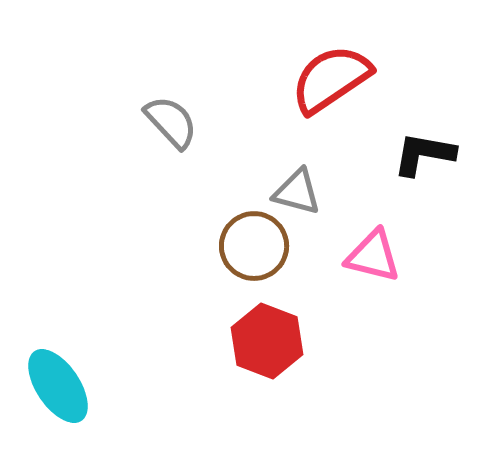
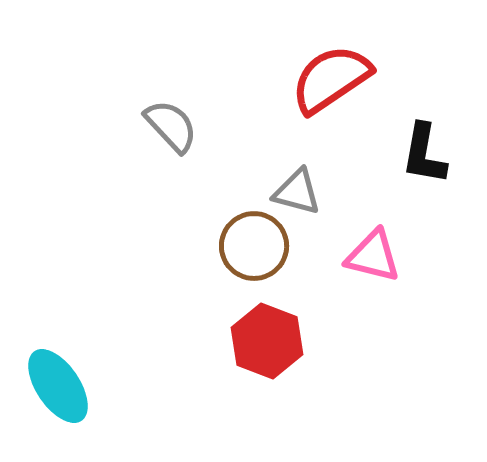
gray semicircle: moved 4 px down
black L-shape: rotated 90 degrees counterclockwise
